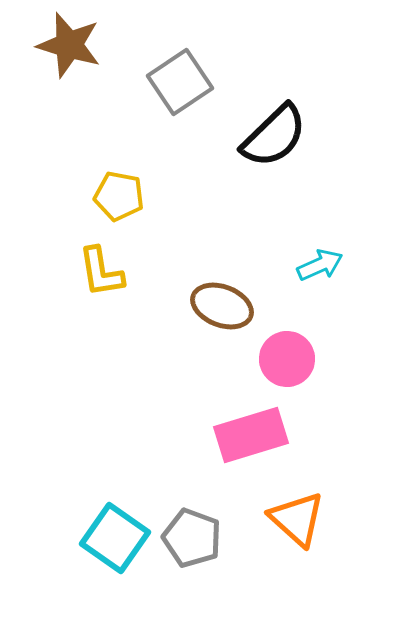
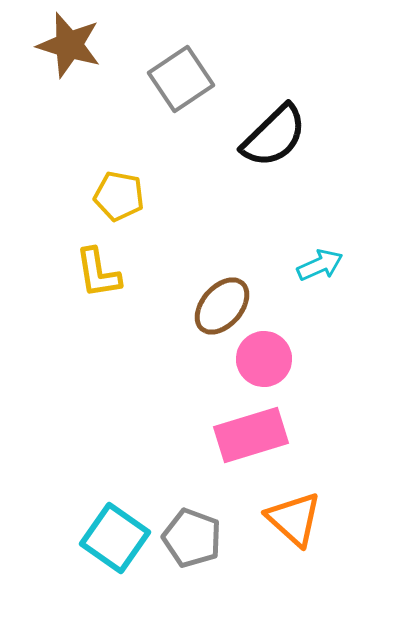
gray square: moved 1 px right, 3 px up
yellow L-shape: moved 3 px left, 1 px down
brown ellipse: rotated 70 degrees counterclockwise
pink circle: moved 23 px left
orange triangle: moved 3 px left
